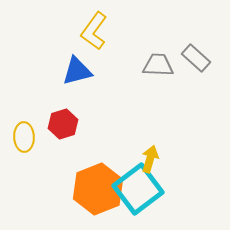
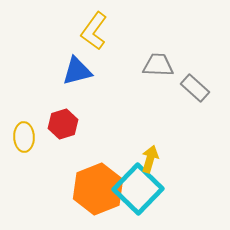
gray rectangle: moved 1 px left, 30 px down
cyan square: rotated 9 degrees counterclockwise
